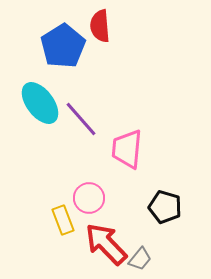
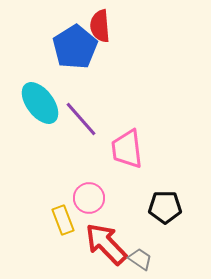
blue pentagon: moved 12 px right, 1 px down
pink trapezoid: rotated 12 degrees counterclockwise
black pentagon: rotated 16 degrees counterclockwise
gray trapezoid: rotated 95 degrees counterclockwise
